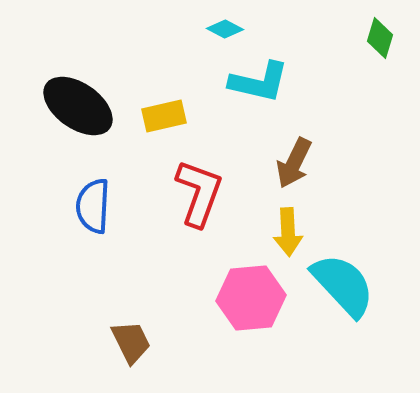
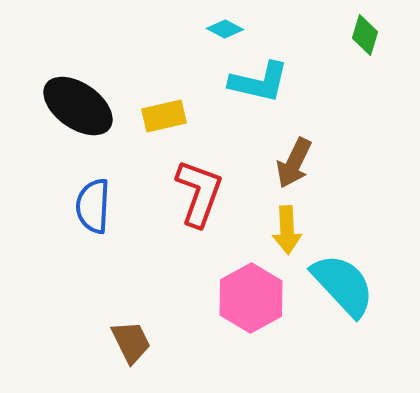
green diamond: moved 15 px left, 3 px up
yellow arrow: moved 1 px left, 2 px up
pink hexagon: rotated 24 degrees counterclockwise
